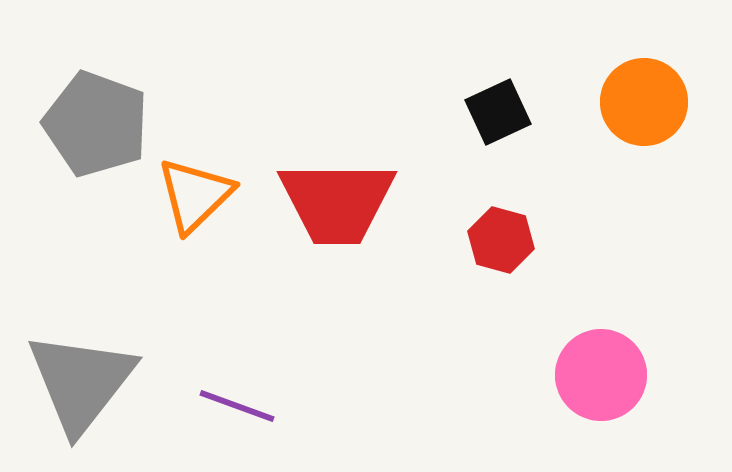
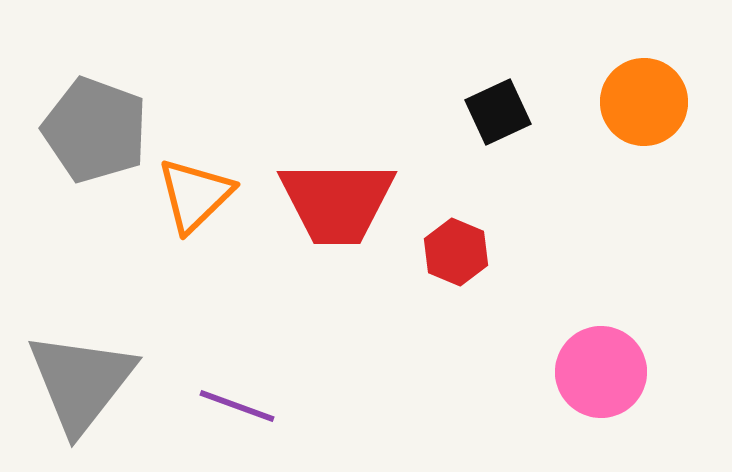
gray pentagon: moved 1 px left, 6 px down
red hexagon: moved 45 px left, 12 px down; rotated 8 degrees clockwise
pink circle: moved 3 px up
